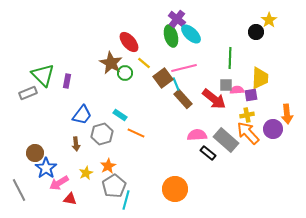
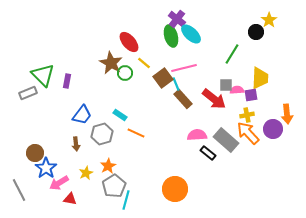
green line at (230, 58): moved 2 px right, 4 px up; rotated 30 degrees clockwise
